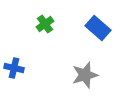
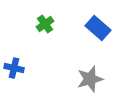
gray star: moved 5 px right, 4 px down
